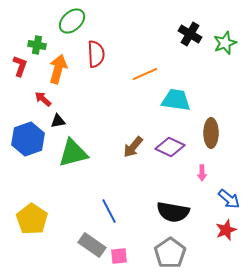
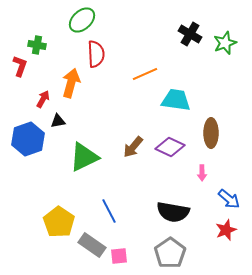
green ellipse: moved 10 px right, 1 px up
orange arrow: moved 13 px right, 14 px down
red arrow: rotated 78 degrees clockwise
green triangle: moved 11 px right, 4 px down; rotated 12 degrees counterclockwise
yellow pentagon: moved 27 px right, 3 px down
